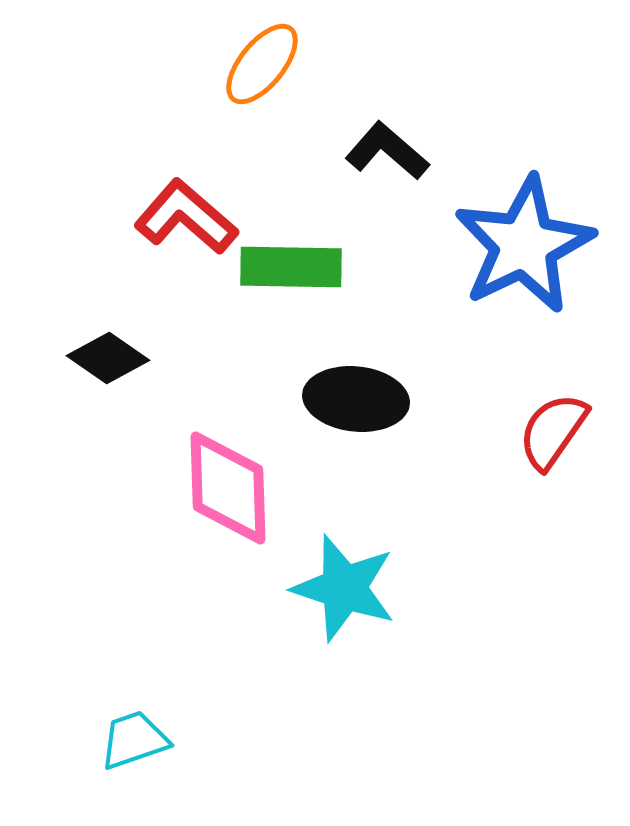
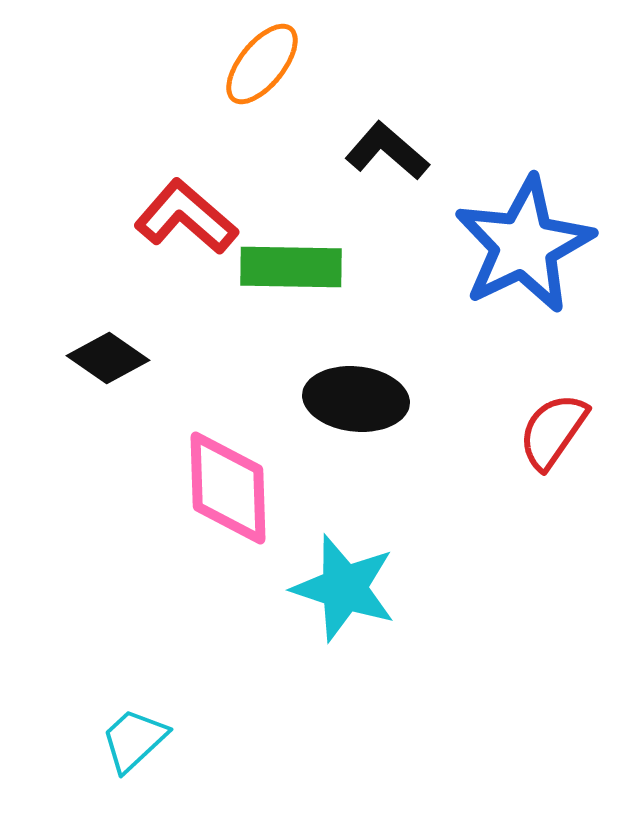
cyan trapezoid: rotated 24 degrees counterclockwise
